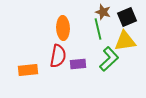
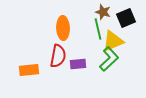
black square: moved 1 px left, 1 px down
yellow triangle: moved 12 px left; rotated 15 degrees counterclockwise
orange rectangle: moved 1 px right
